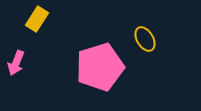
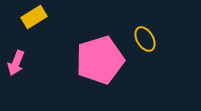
yellow rectangle: moved 3 px left, 2 px up; rotated 25 degrees clockwise
pink pentagon: moved 7 px up
